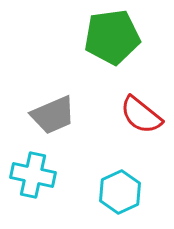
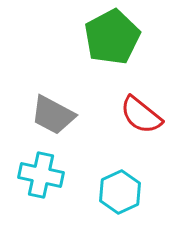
green pentagon: rotated 20 degrees counterclockwise
gray trapezoid: rotated 51 degrees clockwise
cyan cross: moved 8 px right
